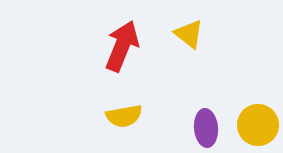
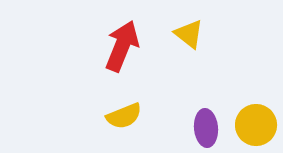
yellow semicircle: rotated 12 degrees counterclockwise
yellow circle: moved 2 px left
